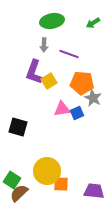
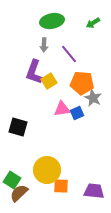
purple line: rotated 30 degrees clockwise
yellow circle: moved 1 px up
orange square: moved 2 px down
